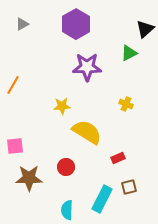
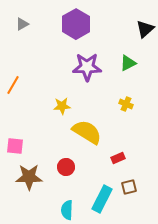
green triangle: moved 1 px left, 10 px down
pink square: rotated 12 degrees clockwise
brown star: moved 1 px up
